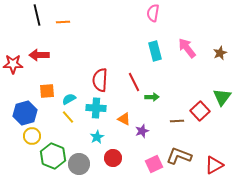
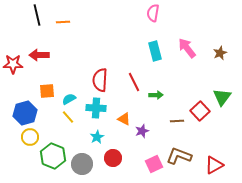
green arrow: moved 4 px right, 2 px up
yellow circle: moved 2 px left, 1 px down
gray circle: moved 3 px right
